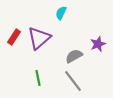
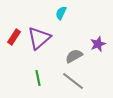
gray line: rotated 15 degrees counterclockwise
